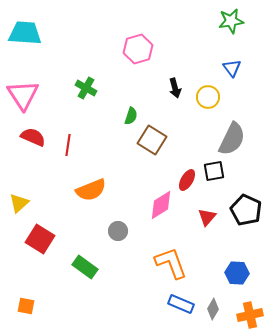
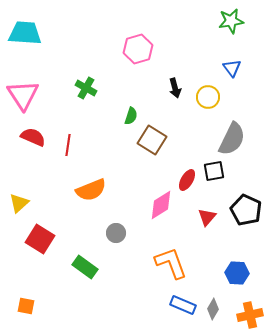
gray circle: moved 2 px left, 2 px down
blue rectangle: moved 2 px right, 1 px down
